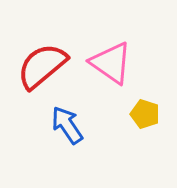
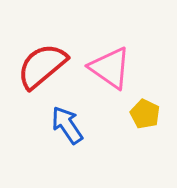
pink triangle: moved 1 px left, 5 px down
yellow pentagon: rotated 8 degrees clockwise
